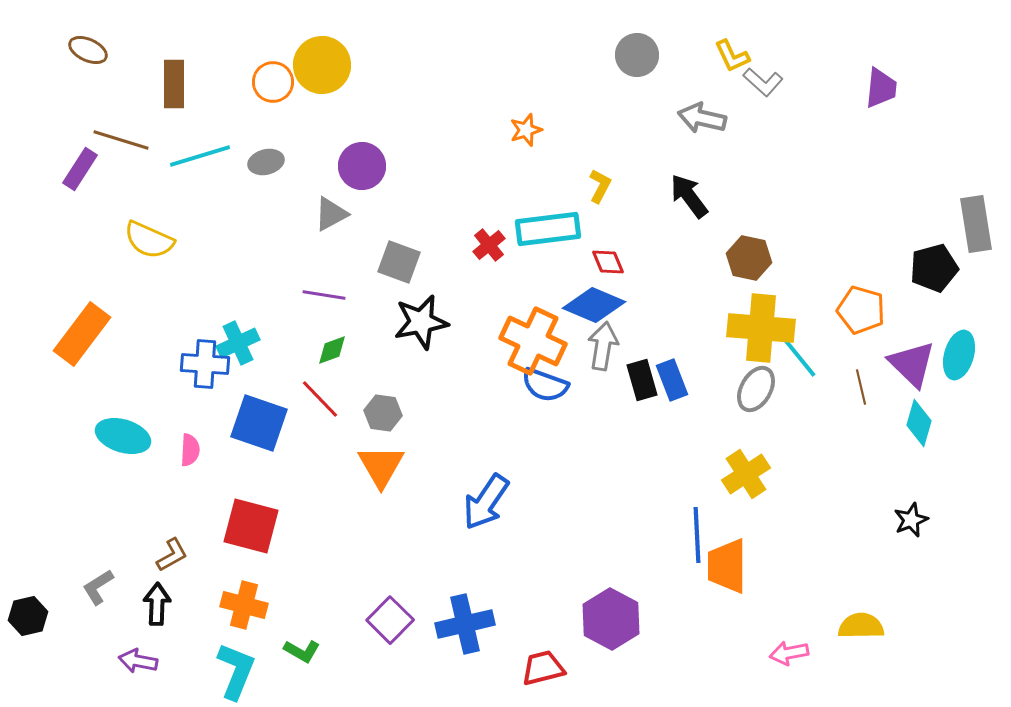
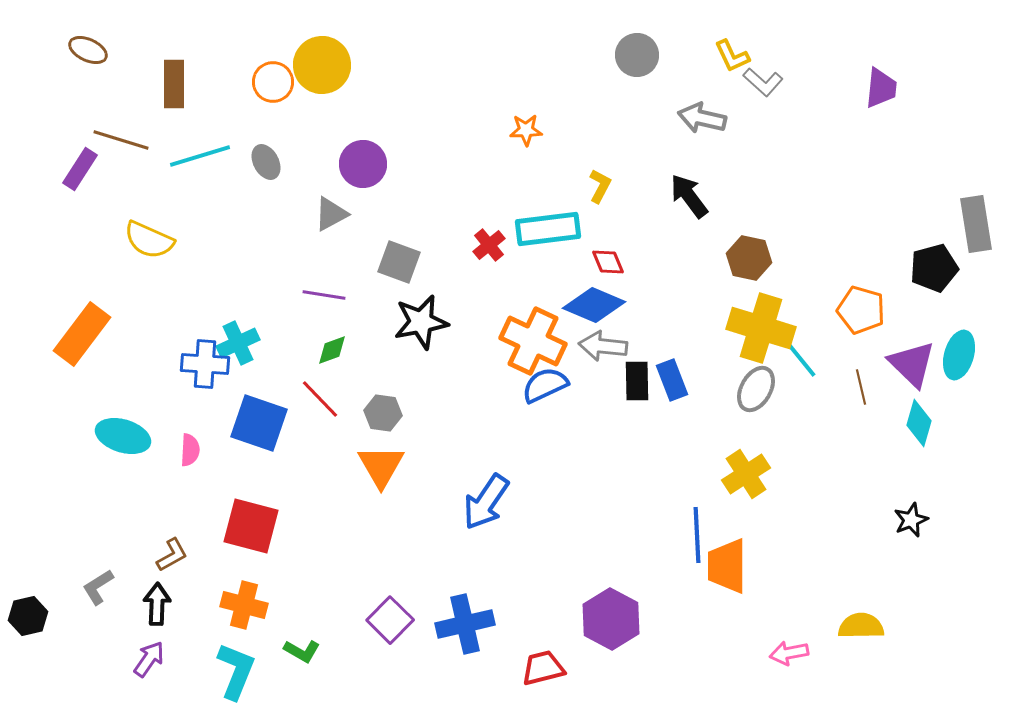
orange star at (526, 130): rotated 16 degrees clockwise
gray ellipse at (266, 162): rotated 76 degrees clockwise
purple circle at (362, 166): moved 1 px right, 2 px up
yellow cross at (761, 328): rotated 12 degrees clockwise
gray arrow at (603, 346): rotated 93 degrees counterclockwise
black rectangle at (642, 380): moved 5 px left, 1 px down; rotated 15 degrees clockwise
blue semicircle at (545, 385): rotated 135 degrees clockwise
purple arrow at (138, 661): moved 11 px right, 2 px up; rotated 114 degrees clockwise
